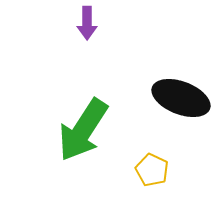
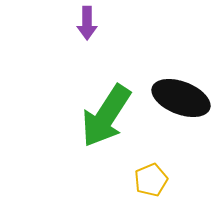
green arrow: moved 23 px right, 14 px up
yellow pentagon: moved 1 px left, 10 px down; rotated 24 degrees clockwise
